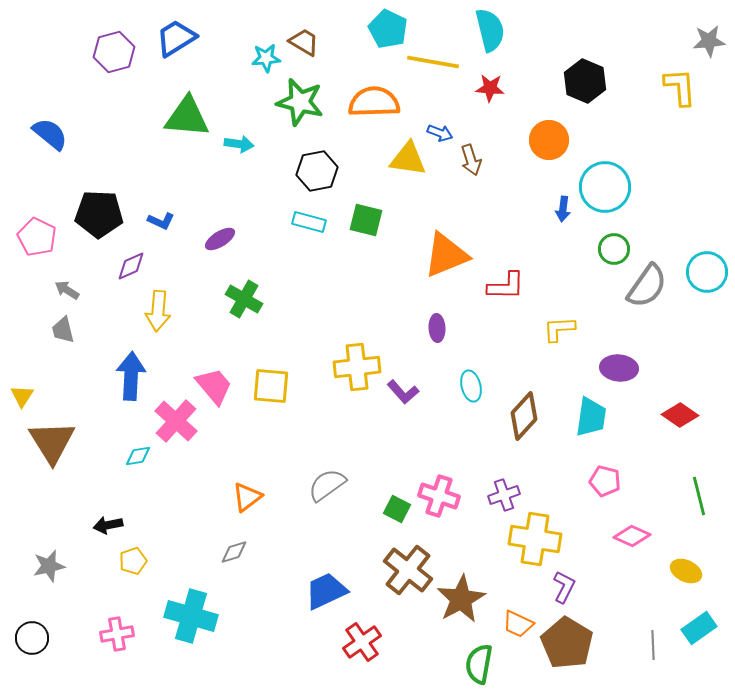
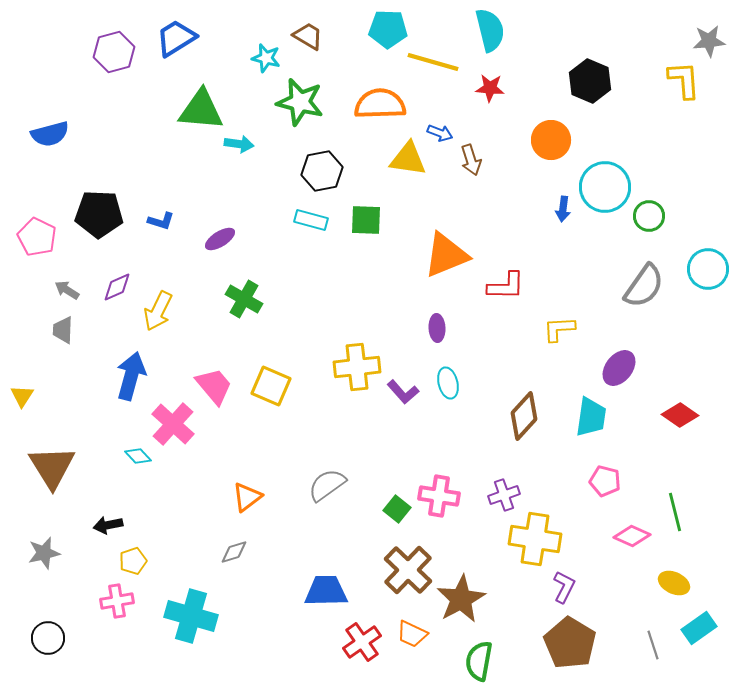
cyan pentagon at (388, 29): rotated 24 degrees counterclockwise
brown trapezoid at (304, 42): moved 4 px right, 6 px up
cyan star at (266, 58): rotated 20 degrees clockwise
yellow line at (433, 62): rotated 6 degrees clockwise
black hexagon at (585, 81): moved 5 px right
yellow L-shape at (680, 87): moved 4 px right, 7 px up
orange semicircle at (374, 102): moved 6 px right, 2 px down
green triangle at (187, 117): moved 14 px right, 7 px up
blue semicircle at (50, 134): rotated 126 degrees clockwise
orange circle at (549, 140): moved 2 px right
black hexagon at (317, 171): moved 5 px right
green square at (366, 220): rotated 12 degrees counterclockwise
blue L-shape at (161, 221): rotated 8 degrees counterclockwise
cyan rectangle at (309, 222): moved 2 px right, 2 px up
green circle at (614, 249): moved 35 px right, 33 px up
purple diamond at (131, 266): moved 14 px left, 21 px down
cyan circle at (707, 272): moved 1 px right, 3 px up
gray semicircle at (647, 286): moved 3 px left
yellow arrow at (158, 311): rotated 21 degrees clockwise
gray trapezoid at (63, 330): rotated 16 degrees clockwise
purple ellipse at (619, 368): rotated 57 degrees counterclockwise
blue arrow at (131, 376): rotated 12 degrees clockwise
yellow square at (271, 386): rotated 18 degrees clockwise
cyan ellipse at (471, 386): moved 23 px left, 3 px up
pink cross at (176, 421): moved 3 px left, 3 px down
brown triangle at (52, 442): moved 25 px down
cyan diamond at (138, 456): rotated 56 degrees clockwise
pink cross at (439, 496): rotated 9 degrees counterclockwise
green line at (699, 496): moved 24 px left, 16 px down
green square at (397, 509): rotated 12 degrees clockwise
gray star at (49, 566): moved 5 px left, 13 px up
brown cross at (408, 570): rotated 6 degrees clockwise
yellow ellipse at (686, 571): moved 12 px left, 12 px down
blue trapezoid at (326, 591): rotated 24 degrees clockwise
orange trapezoid at (518, 624): moved 106 px left, 10 px down
pink cross at (117, 634): moved 33 px up
black circle at (32, 638): moved 16 px right
brown pentagon at (567, 643): moved 3 px right
gray line at (653, 645): rotated 16 degrees counterclockwise
green semicircle at (479, 664): moved 3 px up
